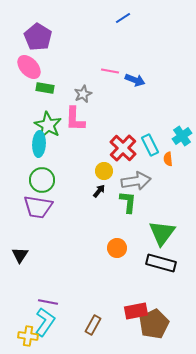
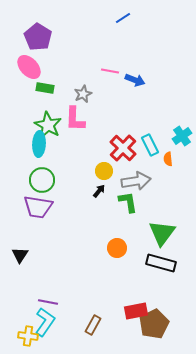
green L-shape: rotated 15 degrees counterclockwise
